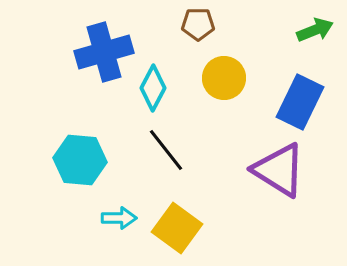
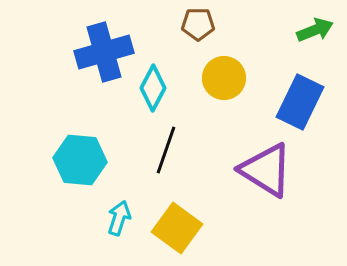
black line: rotated 57 degrees clockwise
purple triangle: moved 13 px left
cyan arrow: rotated 72 degrees counterclockwise
